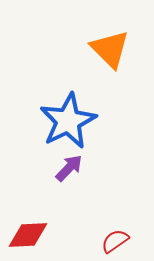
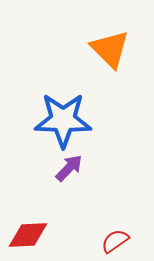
blue star: moved 5 px left, 1 px up; rotated 28 degrees clockwise
